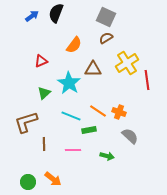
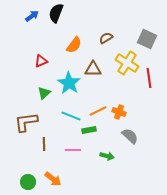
gray square: moved 41 px right, 22 px down
yellow cross: rotated 25 degrees counterclockwise
red line: moved 2 px right, 2 px up
orange line: rotated 60 degrees counterclockwise
brown L-shape: rotated 10 degrees clockwise
